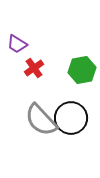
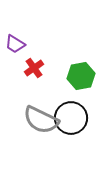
purple trapezoid: moved 2 px left
green hexagon: moved 1 px left, 6 px down
gray semicircle: rotated 21 degrees counterclockwise
